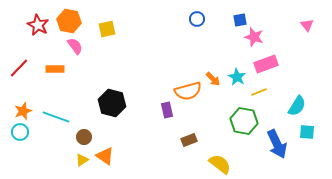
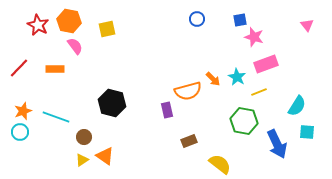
brown rectangle: moved 1 px down
